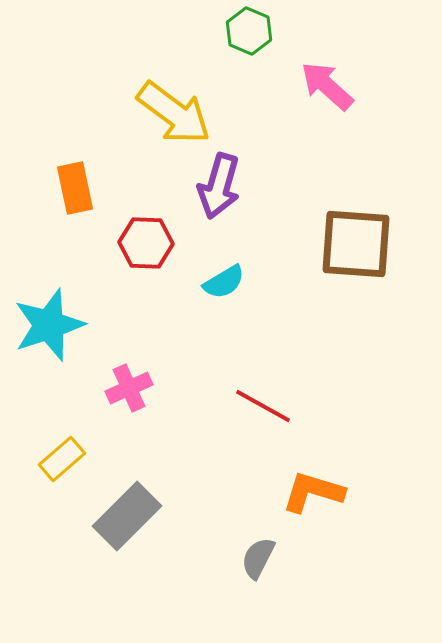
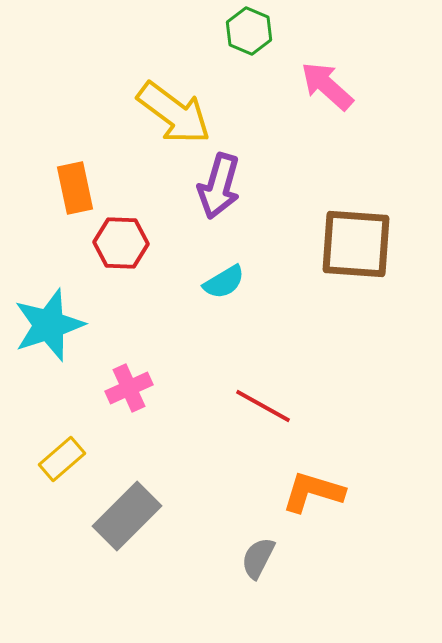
red hexagon: moved 25 px left
